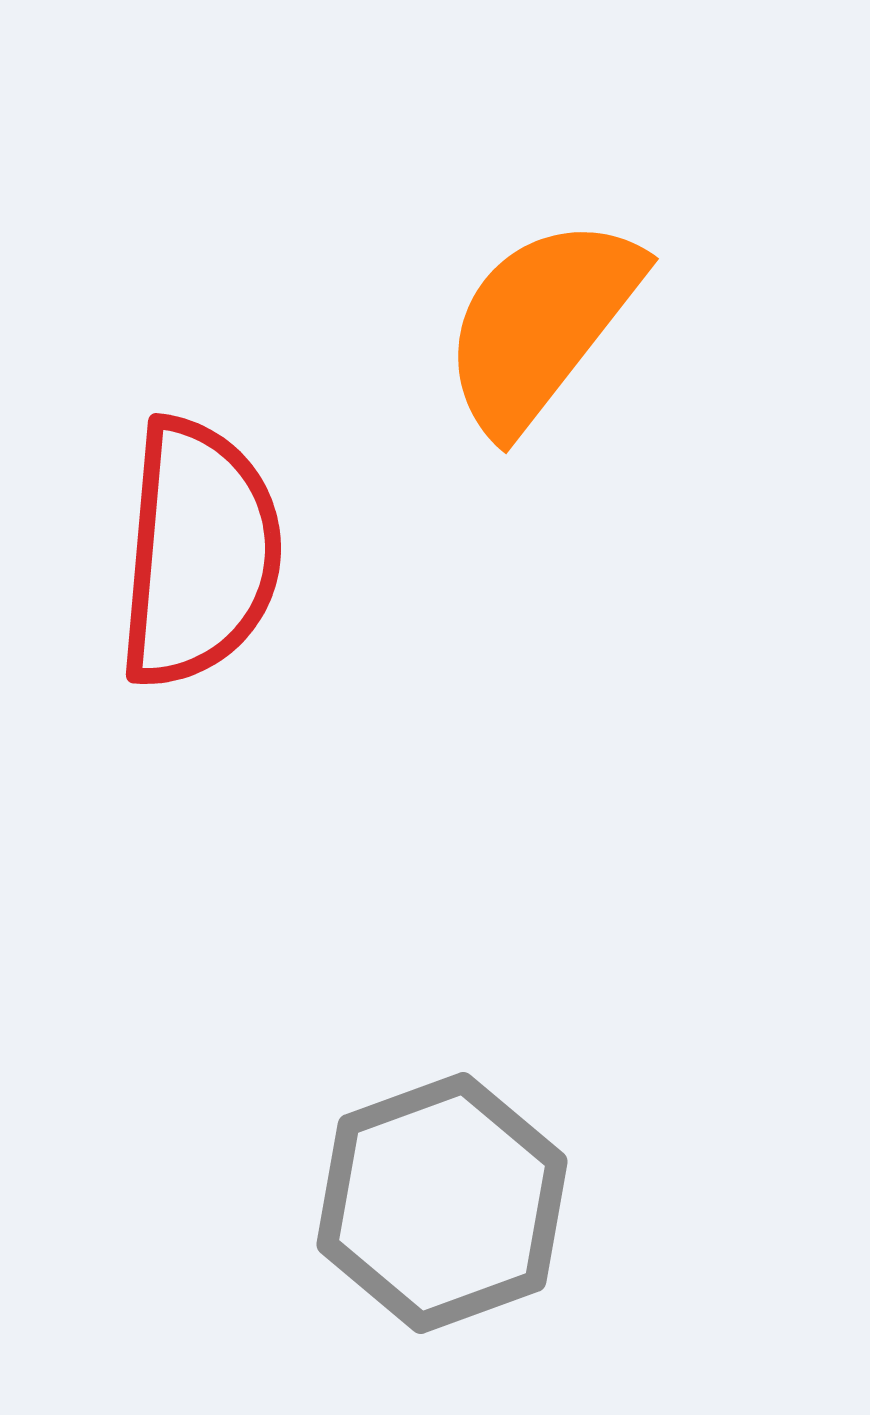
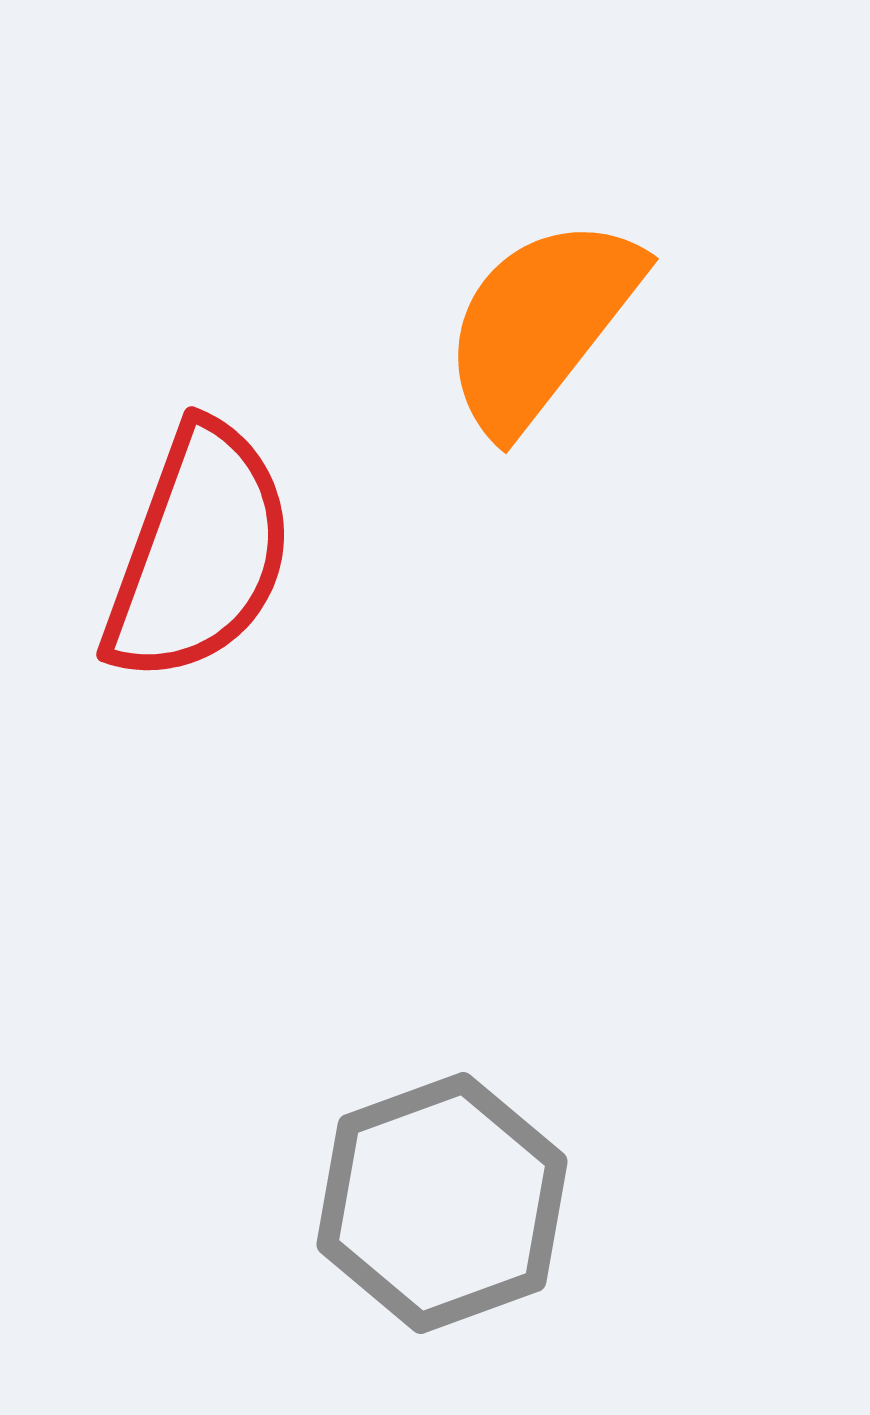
red semicircle: rotated 15 degrees clockwise
